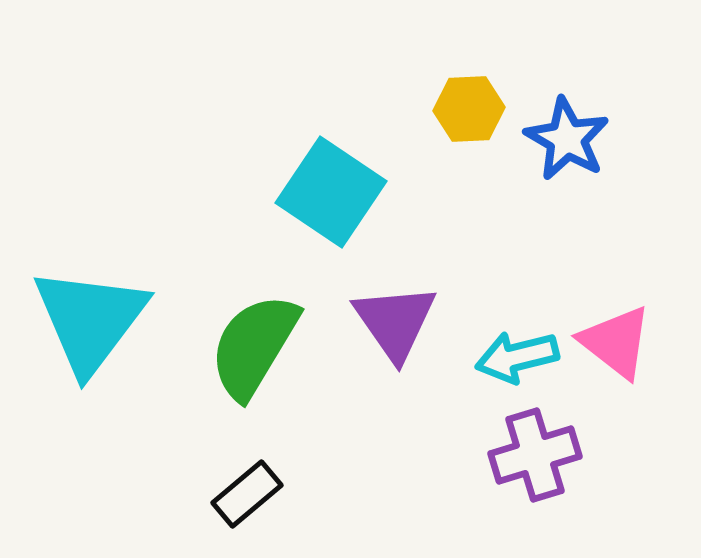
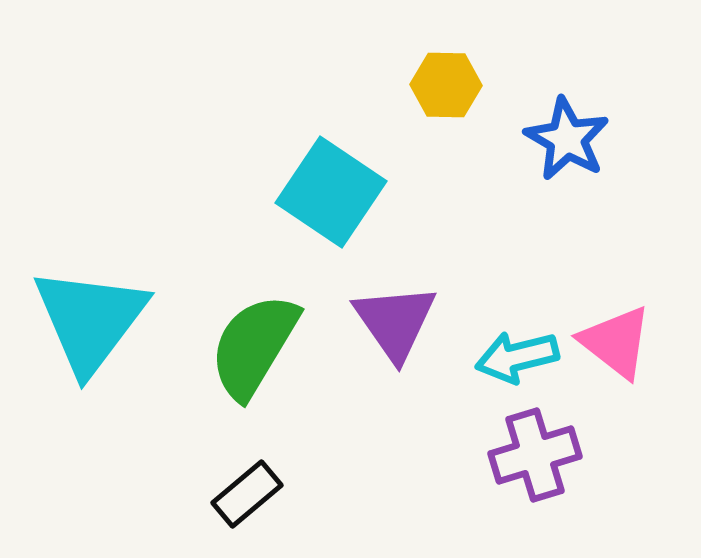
yellow hexagon: moved 23 px left, 24 px up; rotated 4 degrees clockwise
